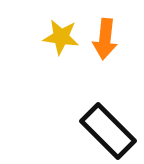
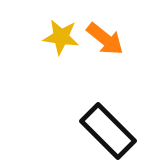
orange arrow: rotated 57 degrees counterclockwise
